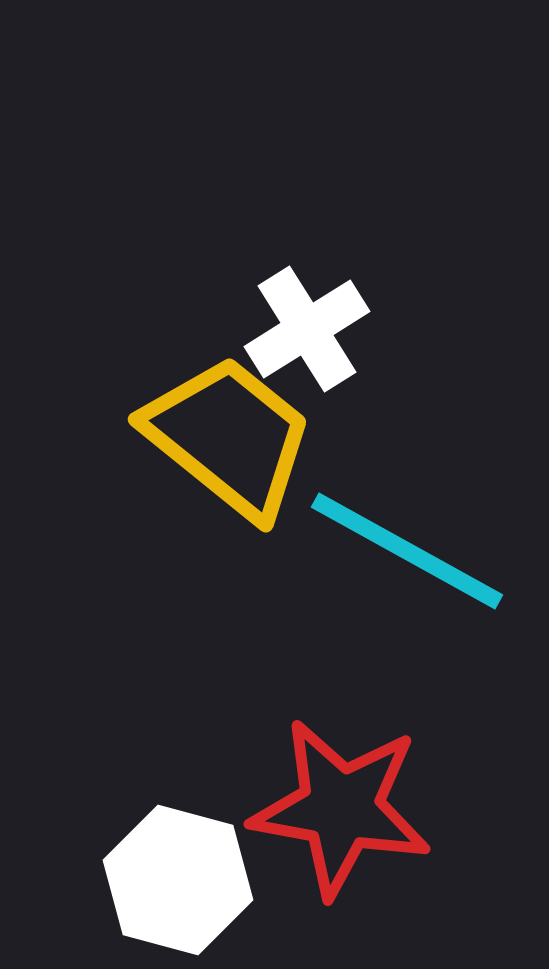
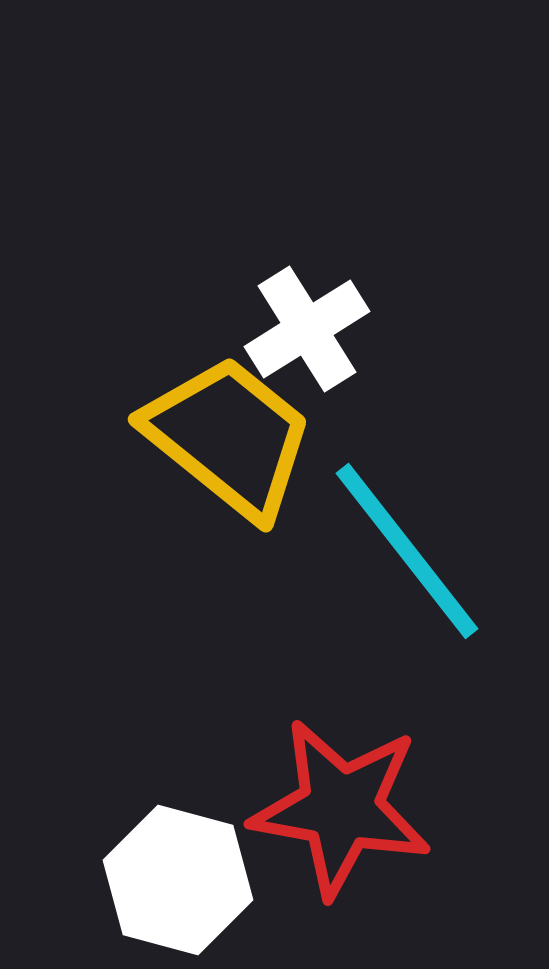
cyan line: rotated 23 degrees clockwise
